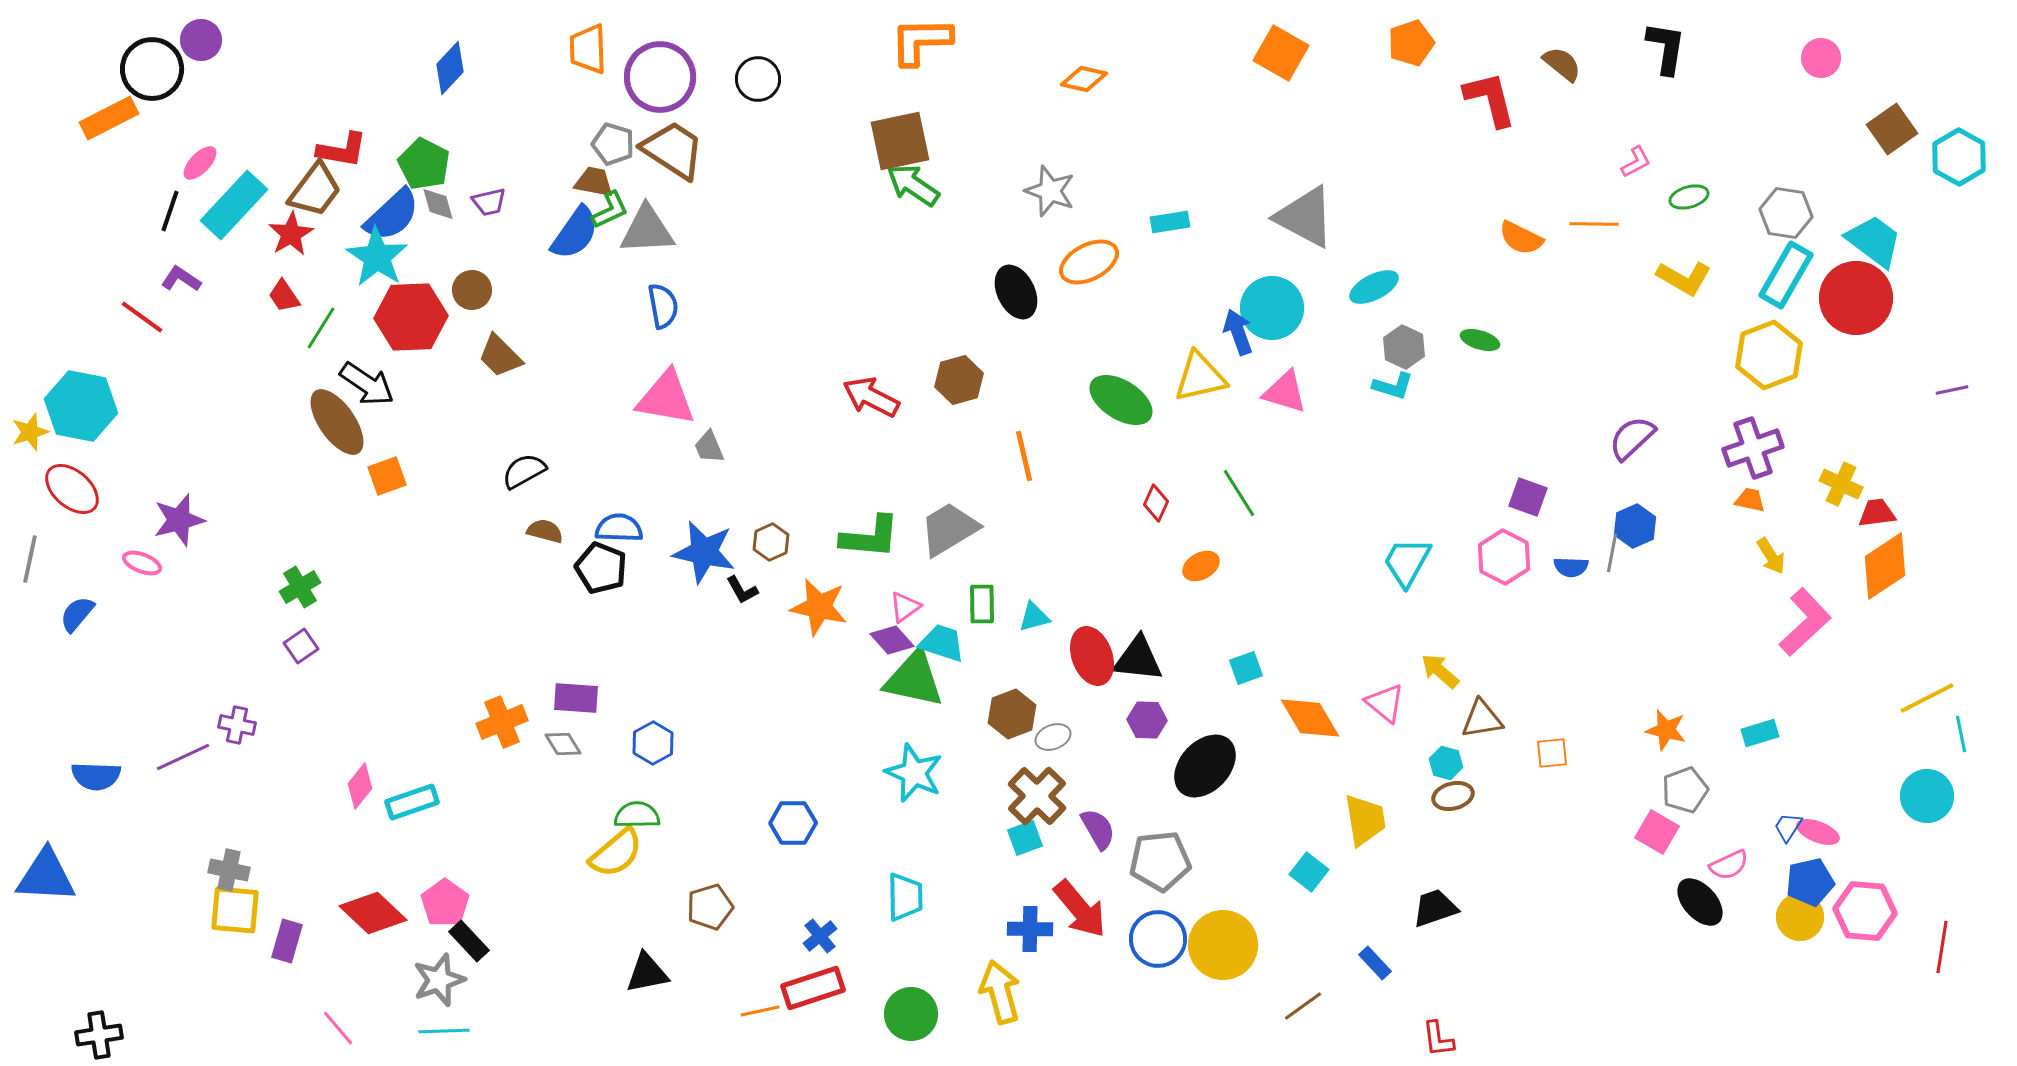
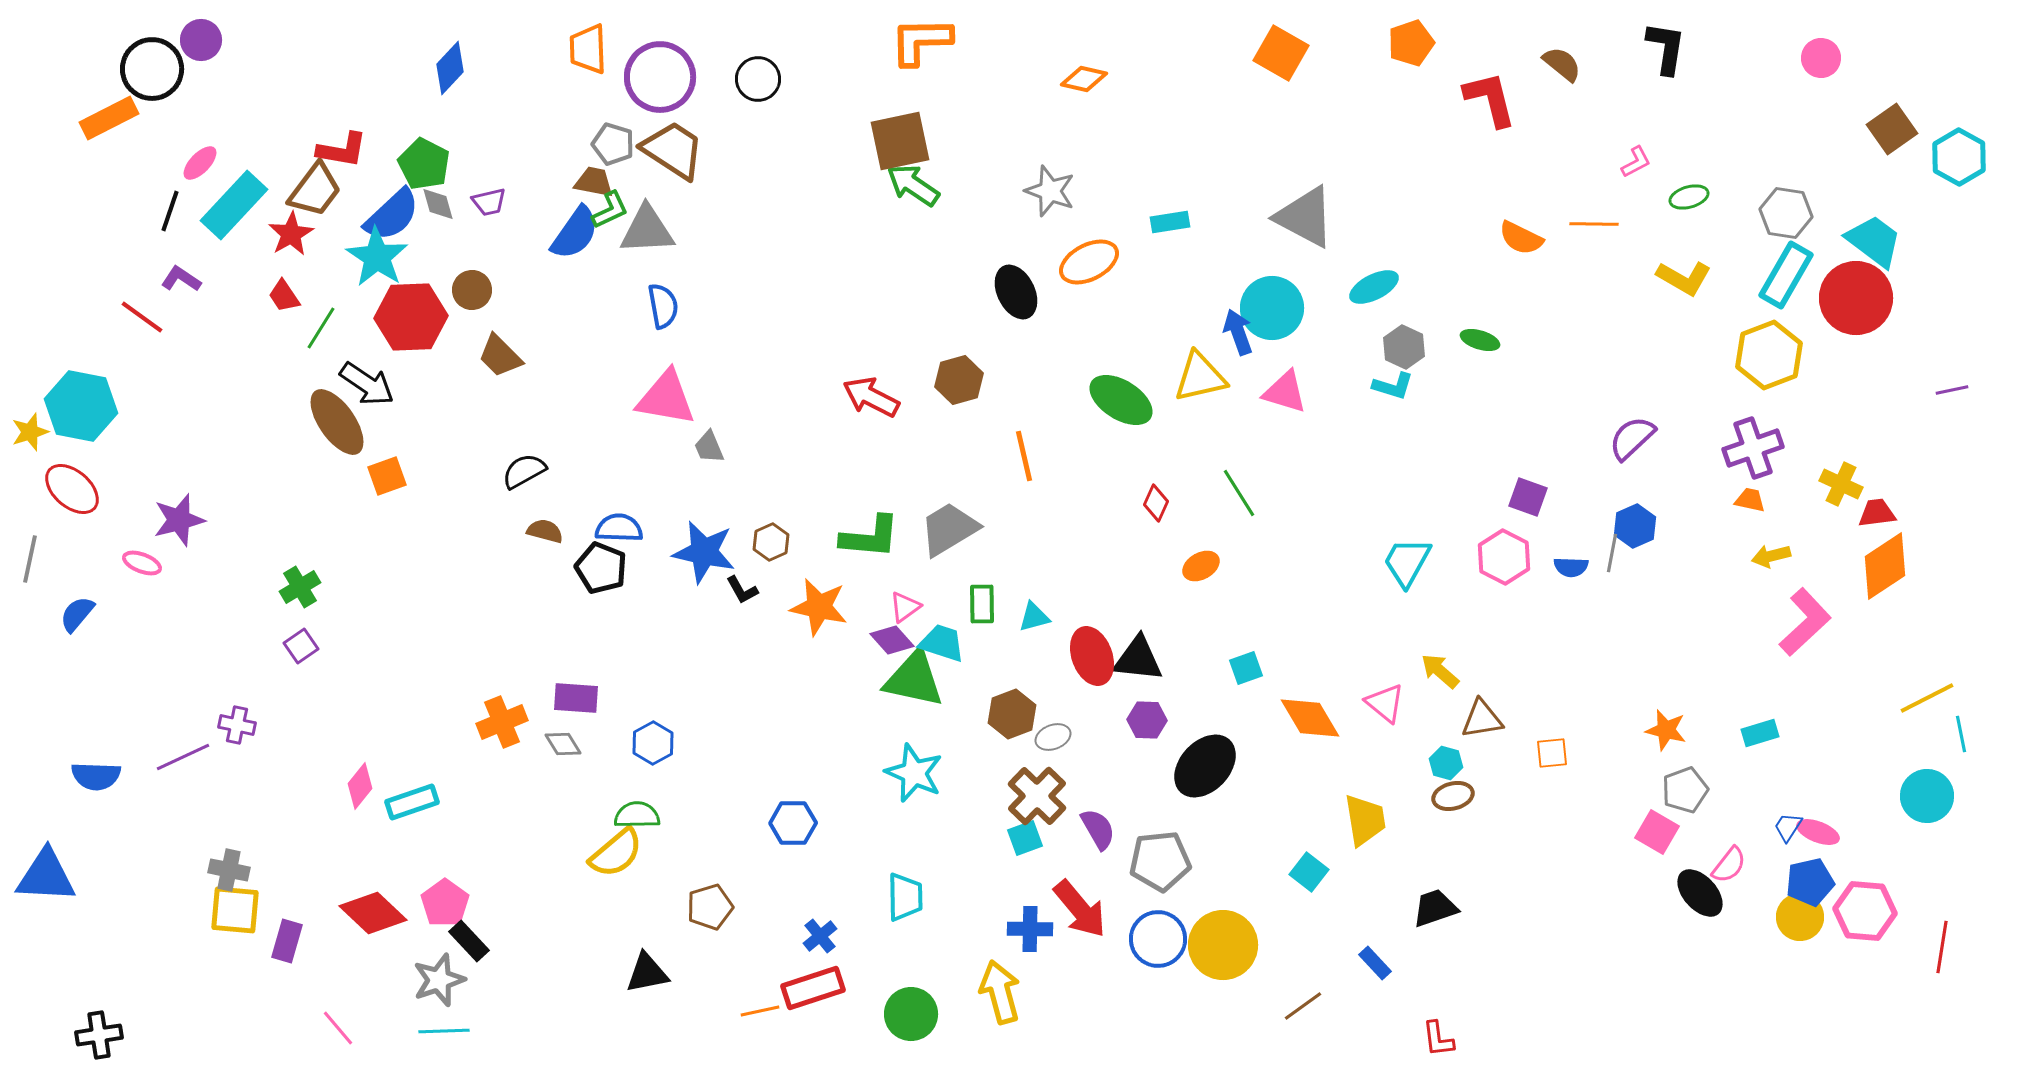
yellow arrow at (1771, 556): rotated 108 degrees clockwise
pink semicircle at (1729, 865): rotated 27 degrees counterclockwise
black ellipse at (1700, 902): moved 9 px up
